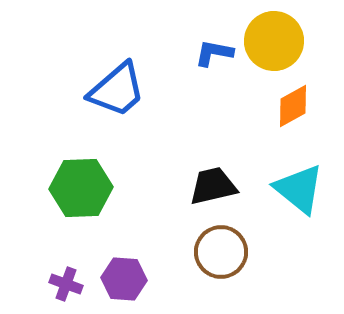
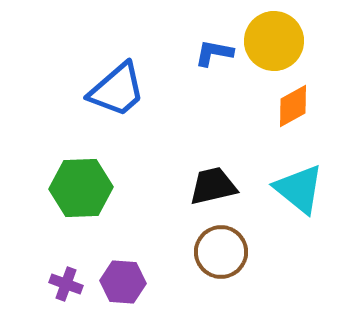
purple hexagon: moved 1 px left, 3 px down
